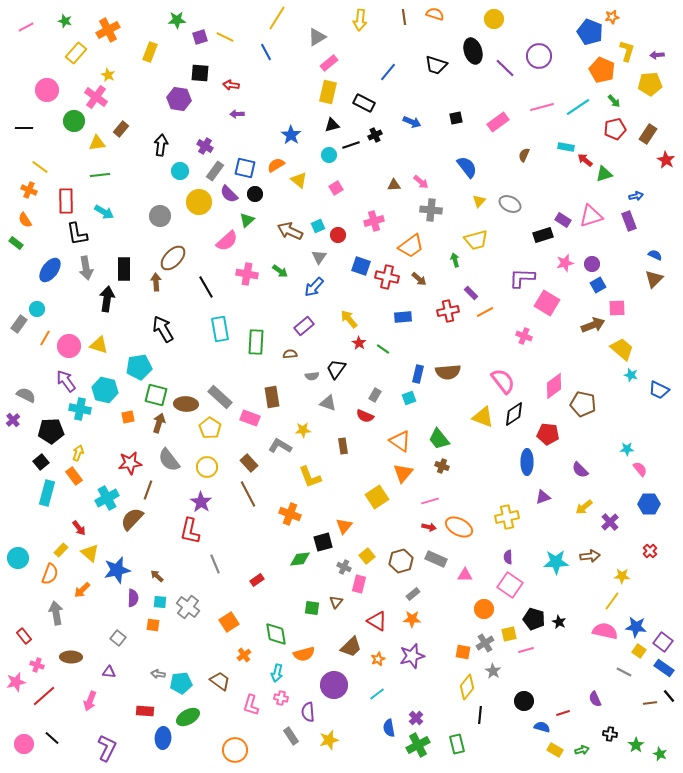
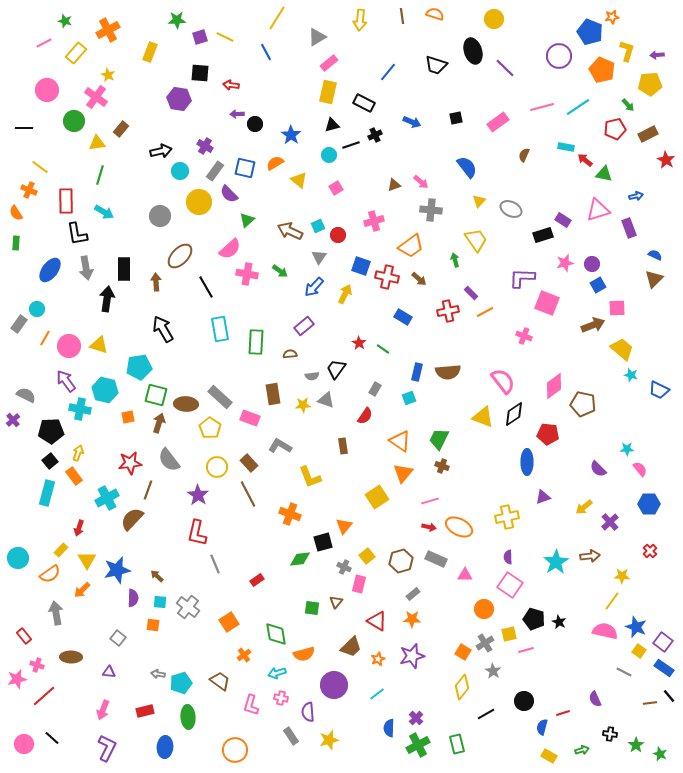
brown line at (404, 17): moved 2 px left, 1 px up
pink line at (26, 27): moved 18 px right, 16 px down
purple circle at (539, 56): moved 20 px right
green arrow at (614, 101): moved 14 px right, 4 px down
brown rectangle at (648, 134): rotated 30 degrees clockwise
black arrow at (161, 145): moved 6 px down; rotated 70 degrees clockwise
orange semicircle at (276, 165): moved 1 px left, 2 px up
green triangle at (604, 174): rotated 30 degrees clockwise
green line at (100, 175): rotated 66 degrees counterclockwise
brown triangle at (394, 185): rotated 16 degrees counterclockwise
black circle at (255, 194): moved 70 px up
gray ellipse at (510, 204): moved 1 px right, 5 px down
pink triangle at (591, 216): moved 7 px right, 6 px up
orange semicircle at (25, 220): moved 9 px left, 7 px up
purple rectangle at (629, 221): moved 7 px down
yellow trapezoid at (476, 240): rotated 110 degrees counterclockwise
pink semicircle at (227, 241): moved 3 px right, 8 px down
green rectangle at (16, 243): rotated 56 degrees clockwise
brown ellipse at (173, 258): moved 7 px right, 2 px up
pink square at (547, 303): rotated 10 degrees counterclockwise
blue rectangle at (403, 317): rotated 36 degrees clockwise
yellow arrow at (349, 319): moved 4 px left, 25 px up; rotated 66 degrees clockwise
blue rectangle at (418, 374): moved 1 px left, 2 px up
gray rectangle at (375, 395): moved 6 px up
brown rectangle at (272, 397): moved 1 px right, 3 px up
gray triangle at (328, 403): moved 2 px left, 3 px up
red semicircle at (365, 416): rotated 78 degrees counterclockwise
yellow star at (303, 430): moved 25 px up
green trapezoid at (439, 439): rotated 65 degrees clockwise
black square at (41, 462): moved 9 px right, 1 px up
yellow circle at (207, 467): moved 10 px right
purple semicircle at (580, 470): moved 18 px right, 1 px up
purple star at (201, 502): moved 3 px left, 7 px up
red arrow at (79, 528): rotated 56 degrees clockwise
red L-shape at (190, 531): moved 7 px right, 2 px down
yellow triangle at (90, 553): moved 3 px left, 7 px down; rotated 18 degrees clockwise
cyan star at (556, 562): rotated 30 degrees counterclockwise
orange semicircle at (50, 574): rotated 35 degrees clockwise
blue star at (636, 627): rotated 15 degrees clockwise
orange square at (463, 652): rotated 21 degrees clockwise
cyan arrow at (277, 673): rotated 60 degrees clockwise
pink star at (16, 682): moved 1 px right, 3 px up
cyan pentagon at (181, 683): rotated 10 degrees counterclockwise
yellow diamond at (467, 687): moved 5 px left
pink arrow at (90, 701): moved 13 px right, 9 px down
red rectangle at (145, 711): rotated 18 degrees counterclockwise
black line at (480, 715): moved 6 px right, 1 px up; rotated 54 degrees clockwise
green ellipse at (188, 717): rotated 65 degrees counterclockwise
blue semicircle at (542, 727): rotated 91 degrees counterclockwise
blue semicircle at (389, 728): rotated 12 degrees clockwise
blue ellipse at (163, 738): moved 2 px right, 9 px down
yellow rectangle at (555, 750): moved 6 px left, 6 px down
